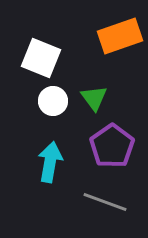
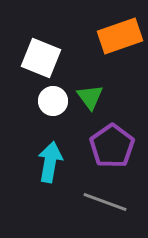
green triangle: moved 4 px left, 1 px up
